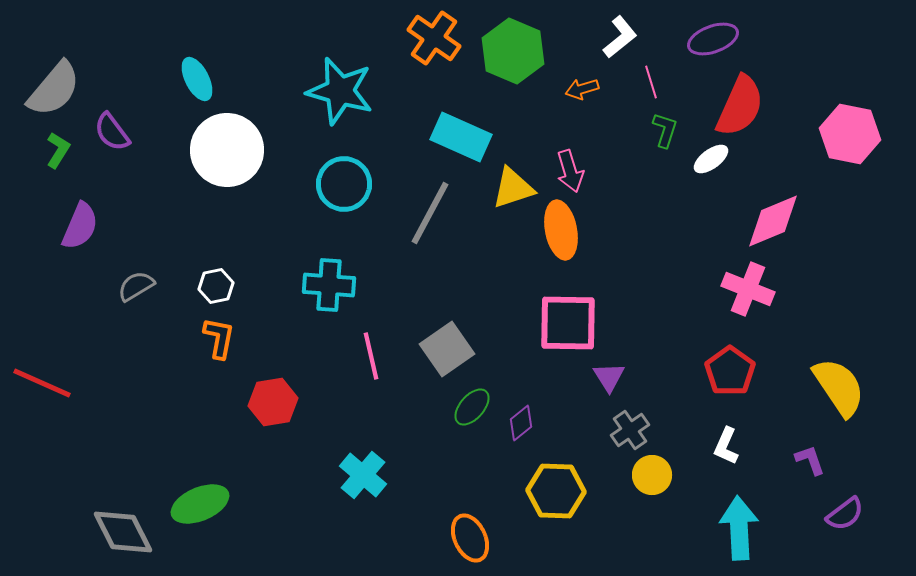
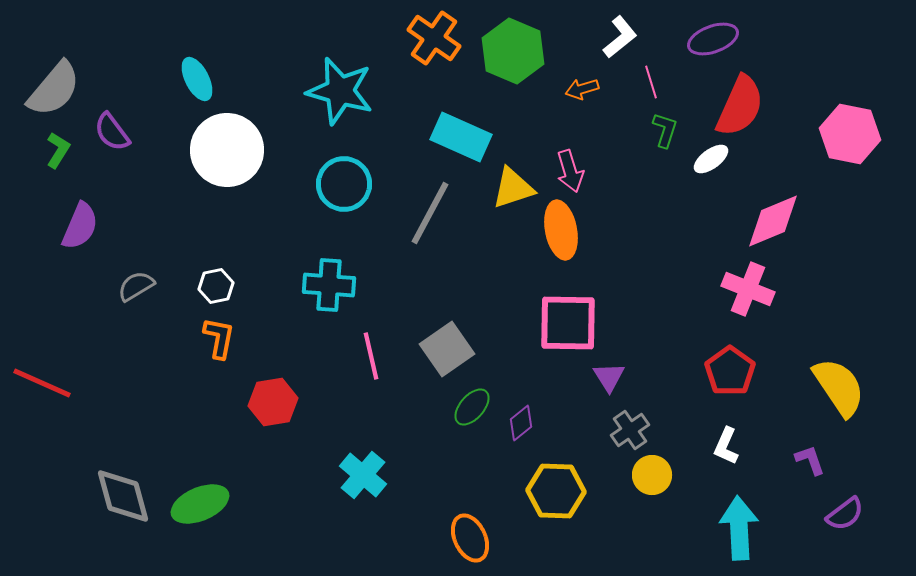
gray diamond at (123, 532): moved 36 px up; rotated 12 degrees clockwise
